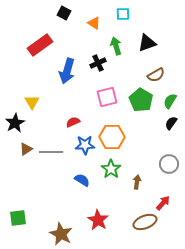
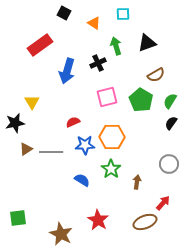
black star: rotated 18 degrees clockwise
